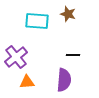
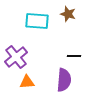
black line: moved 1 px right, 1 px down
